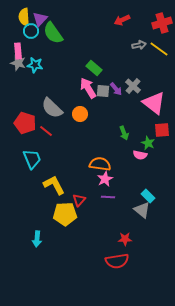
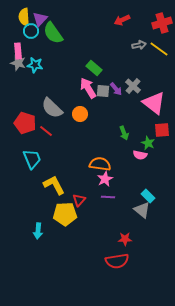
cyan arrow: moved 1 px right, 8 px up
